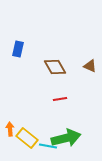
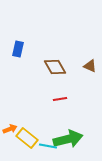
orange arrow: rotated 72 degrees clockwise
green arrow: moved 2 px right, 1 px down
